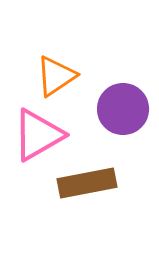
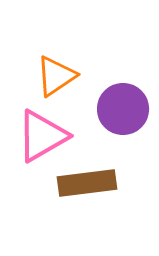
pink triangle: moved 4 px right, 1 px down
brown rectangle: rotated 4 degrees clockwise
